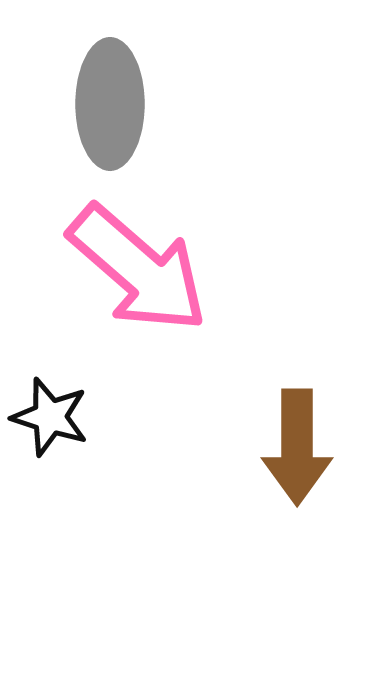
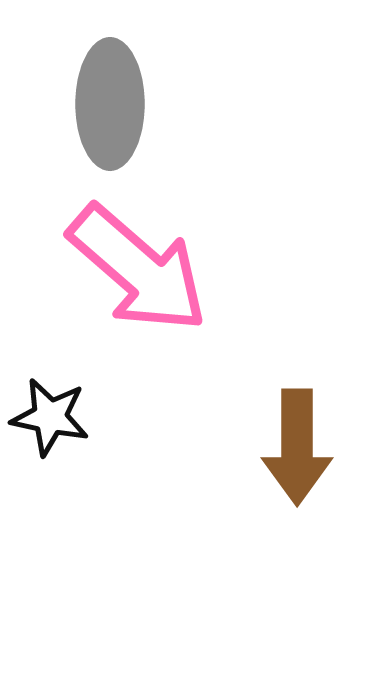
black star: rotated 6 degrees counterclockwise
